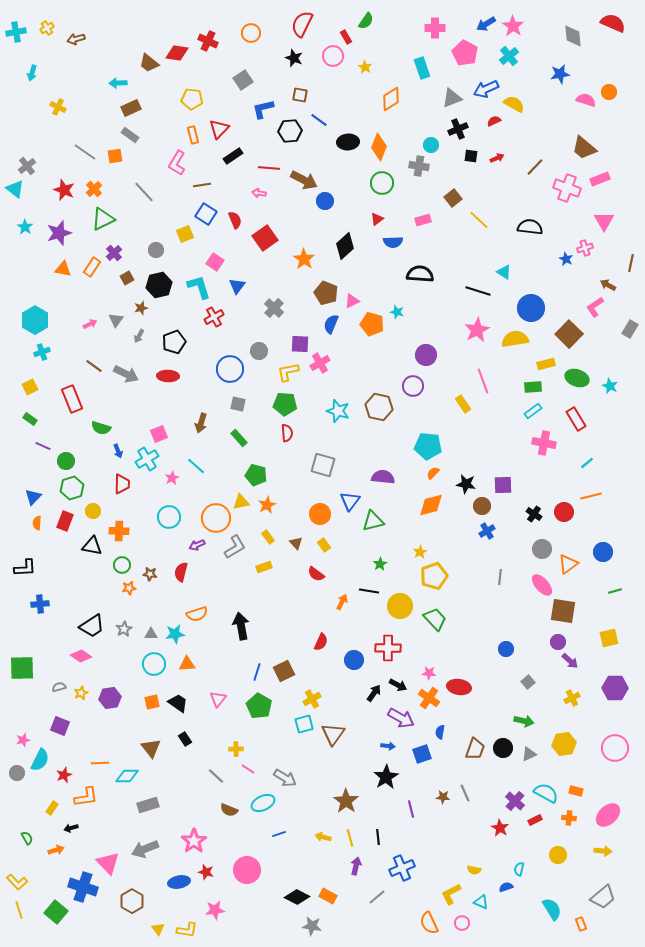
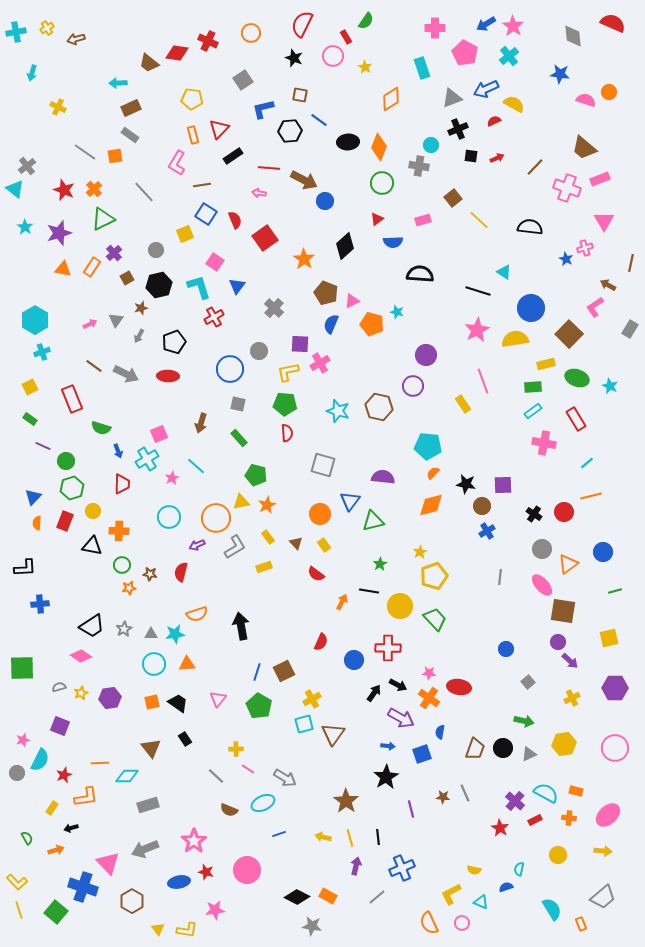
blue star at (560, 74): rotated 18 degrees clockwise
